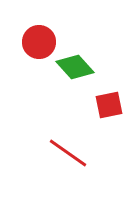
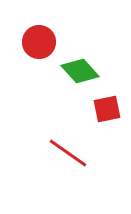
green diamond: moved 5 px right, 4 px down
red square: moved 2 px left, 4 px down
